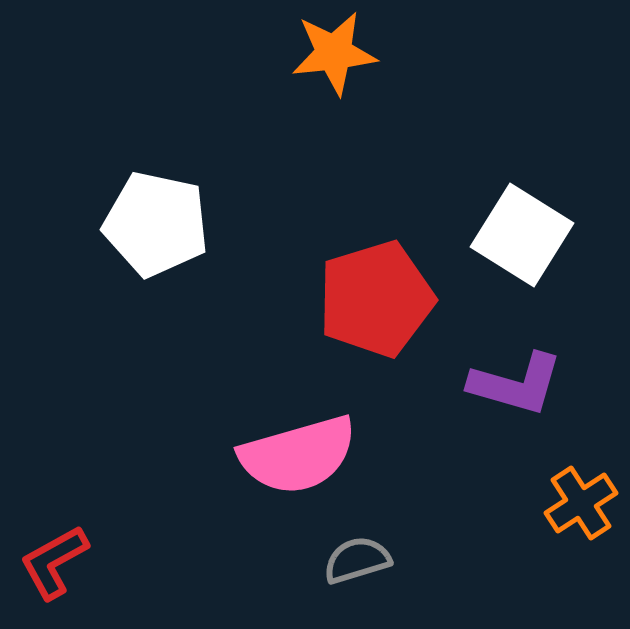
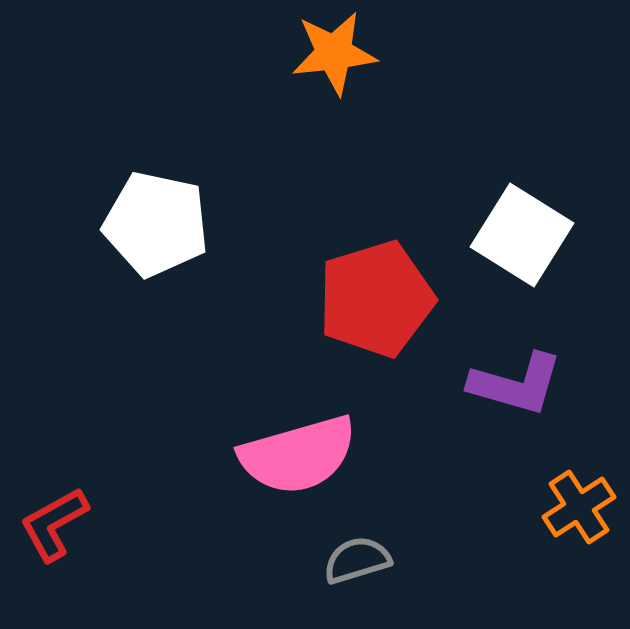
orange cross: moved 2 px left, 4 px down
red L-shape: moved 38 px up
